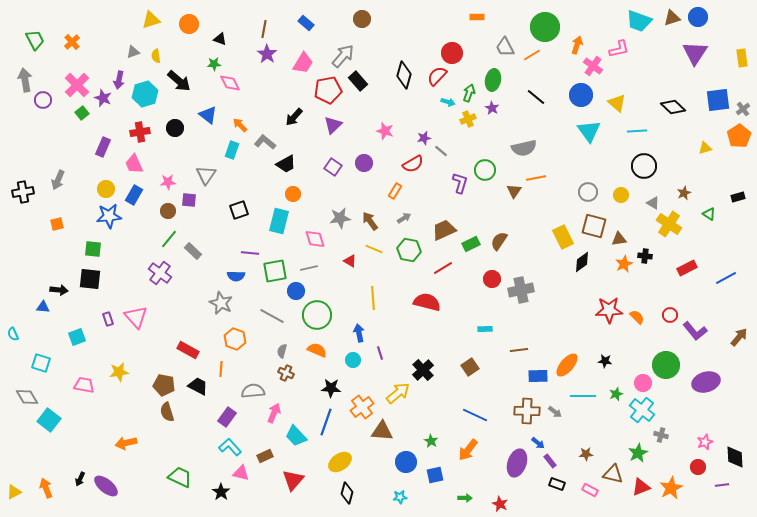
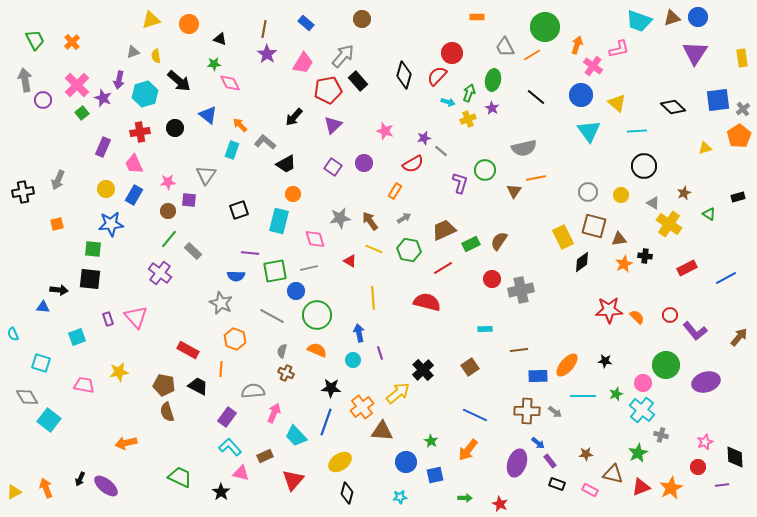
blue star at (109, 216): moved 2 px right, 8 px down
